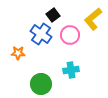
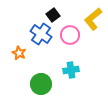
orange star: moved 1 px right; rotated 24 degrees clockwise
